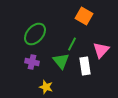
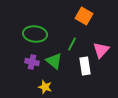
green ellipse: rotated 55 degrees clockwise
green triangle: moved 7 px left; rotated 12 degrees counterclockwise
yellow star: moved 1 px left
